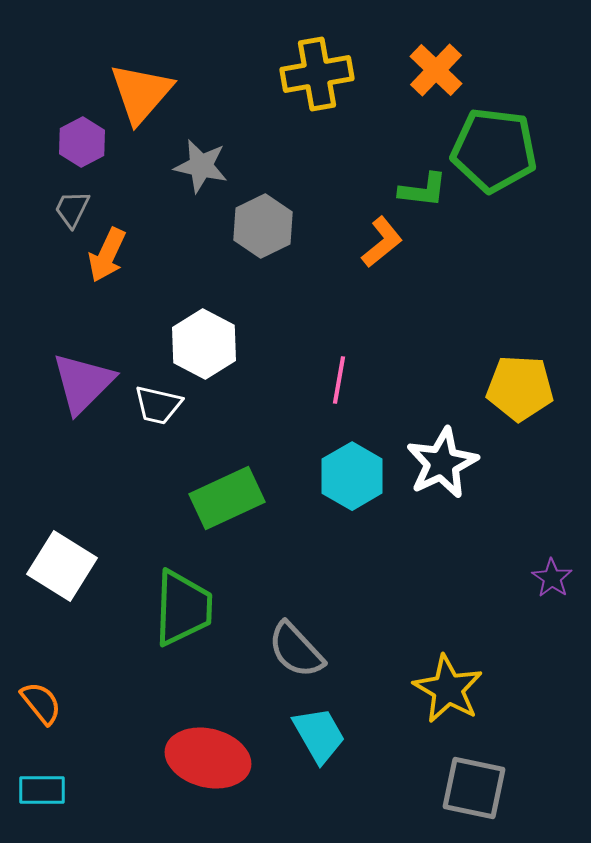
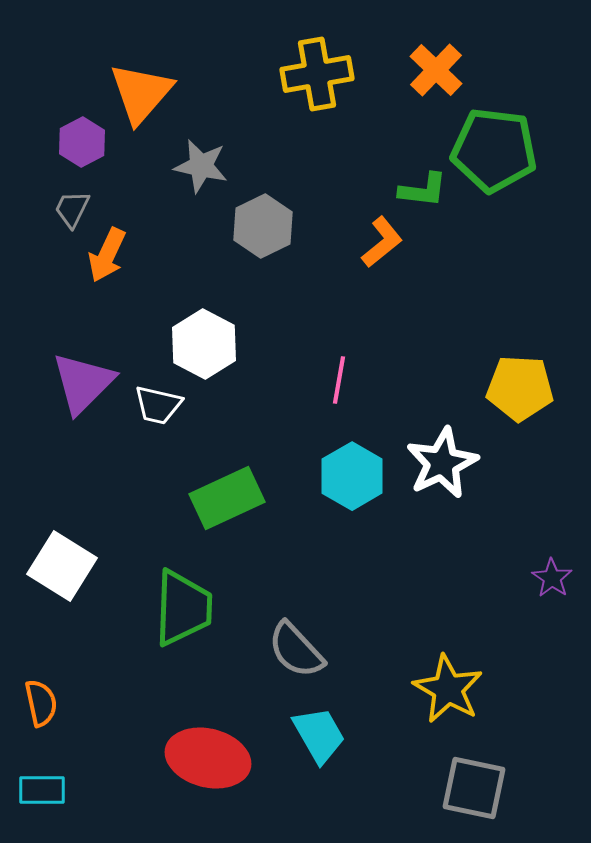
orange semicircle: rotated 27 degrees clockwise
